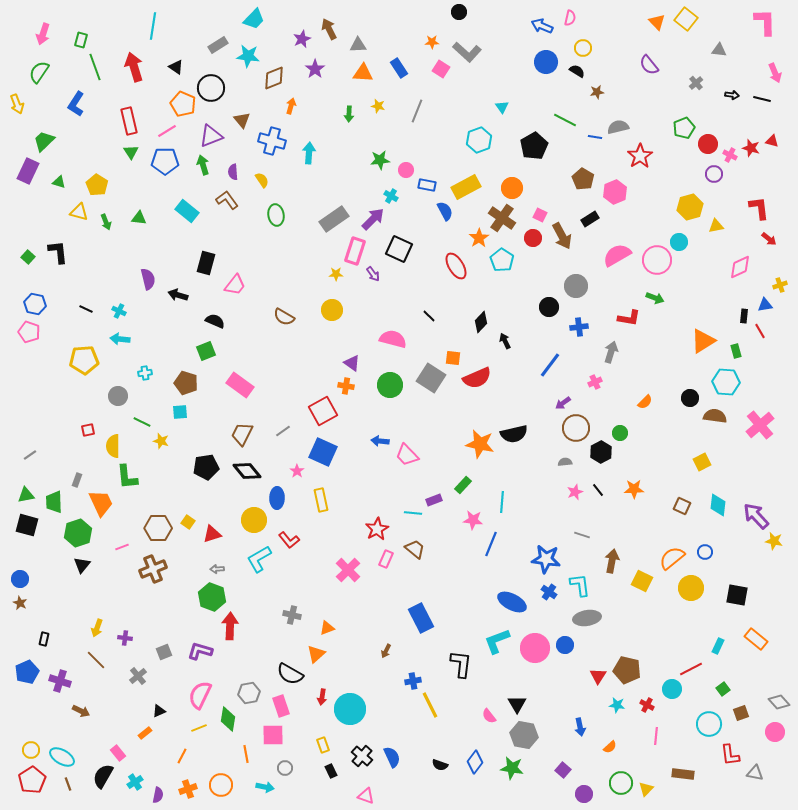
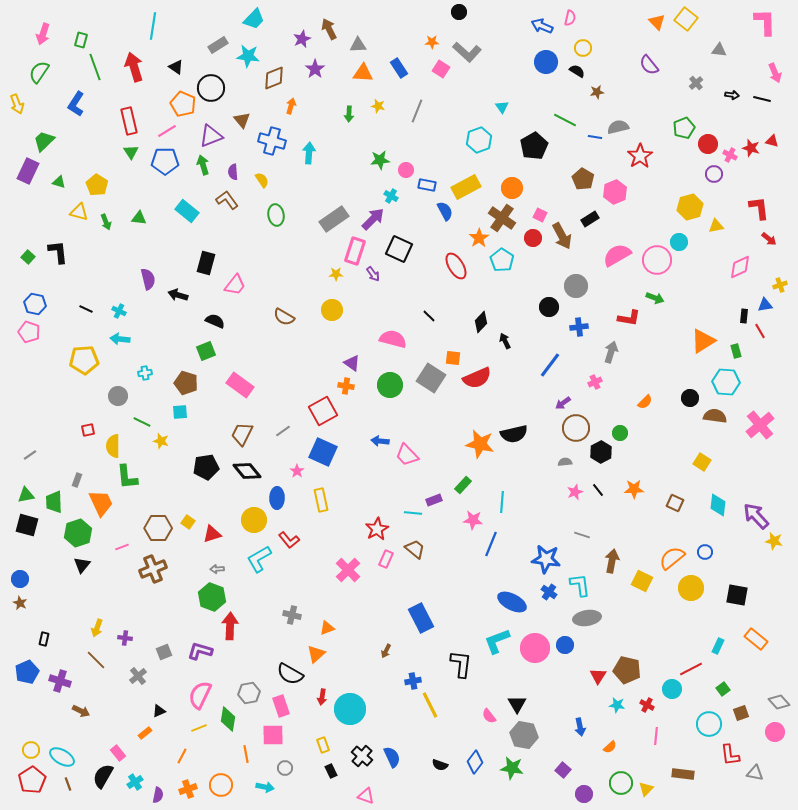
yellow square at (702, 462): rotated 30 degrees counterclockwise
brown square at (682, 506): moved 7 px left, 3 px up
